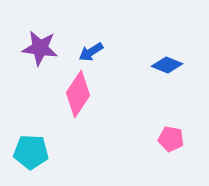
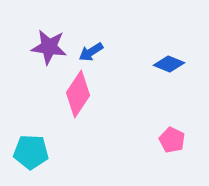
purple star: moved 9 px right, 1 px up
blue diamond: moved 2 px right, 1 px up
pink pentagon: moved 1 px right, 1 px down; rotated 15 degrees clockwise
